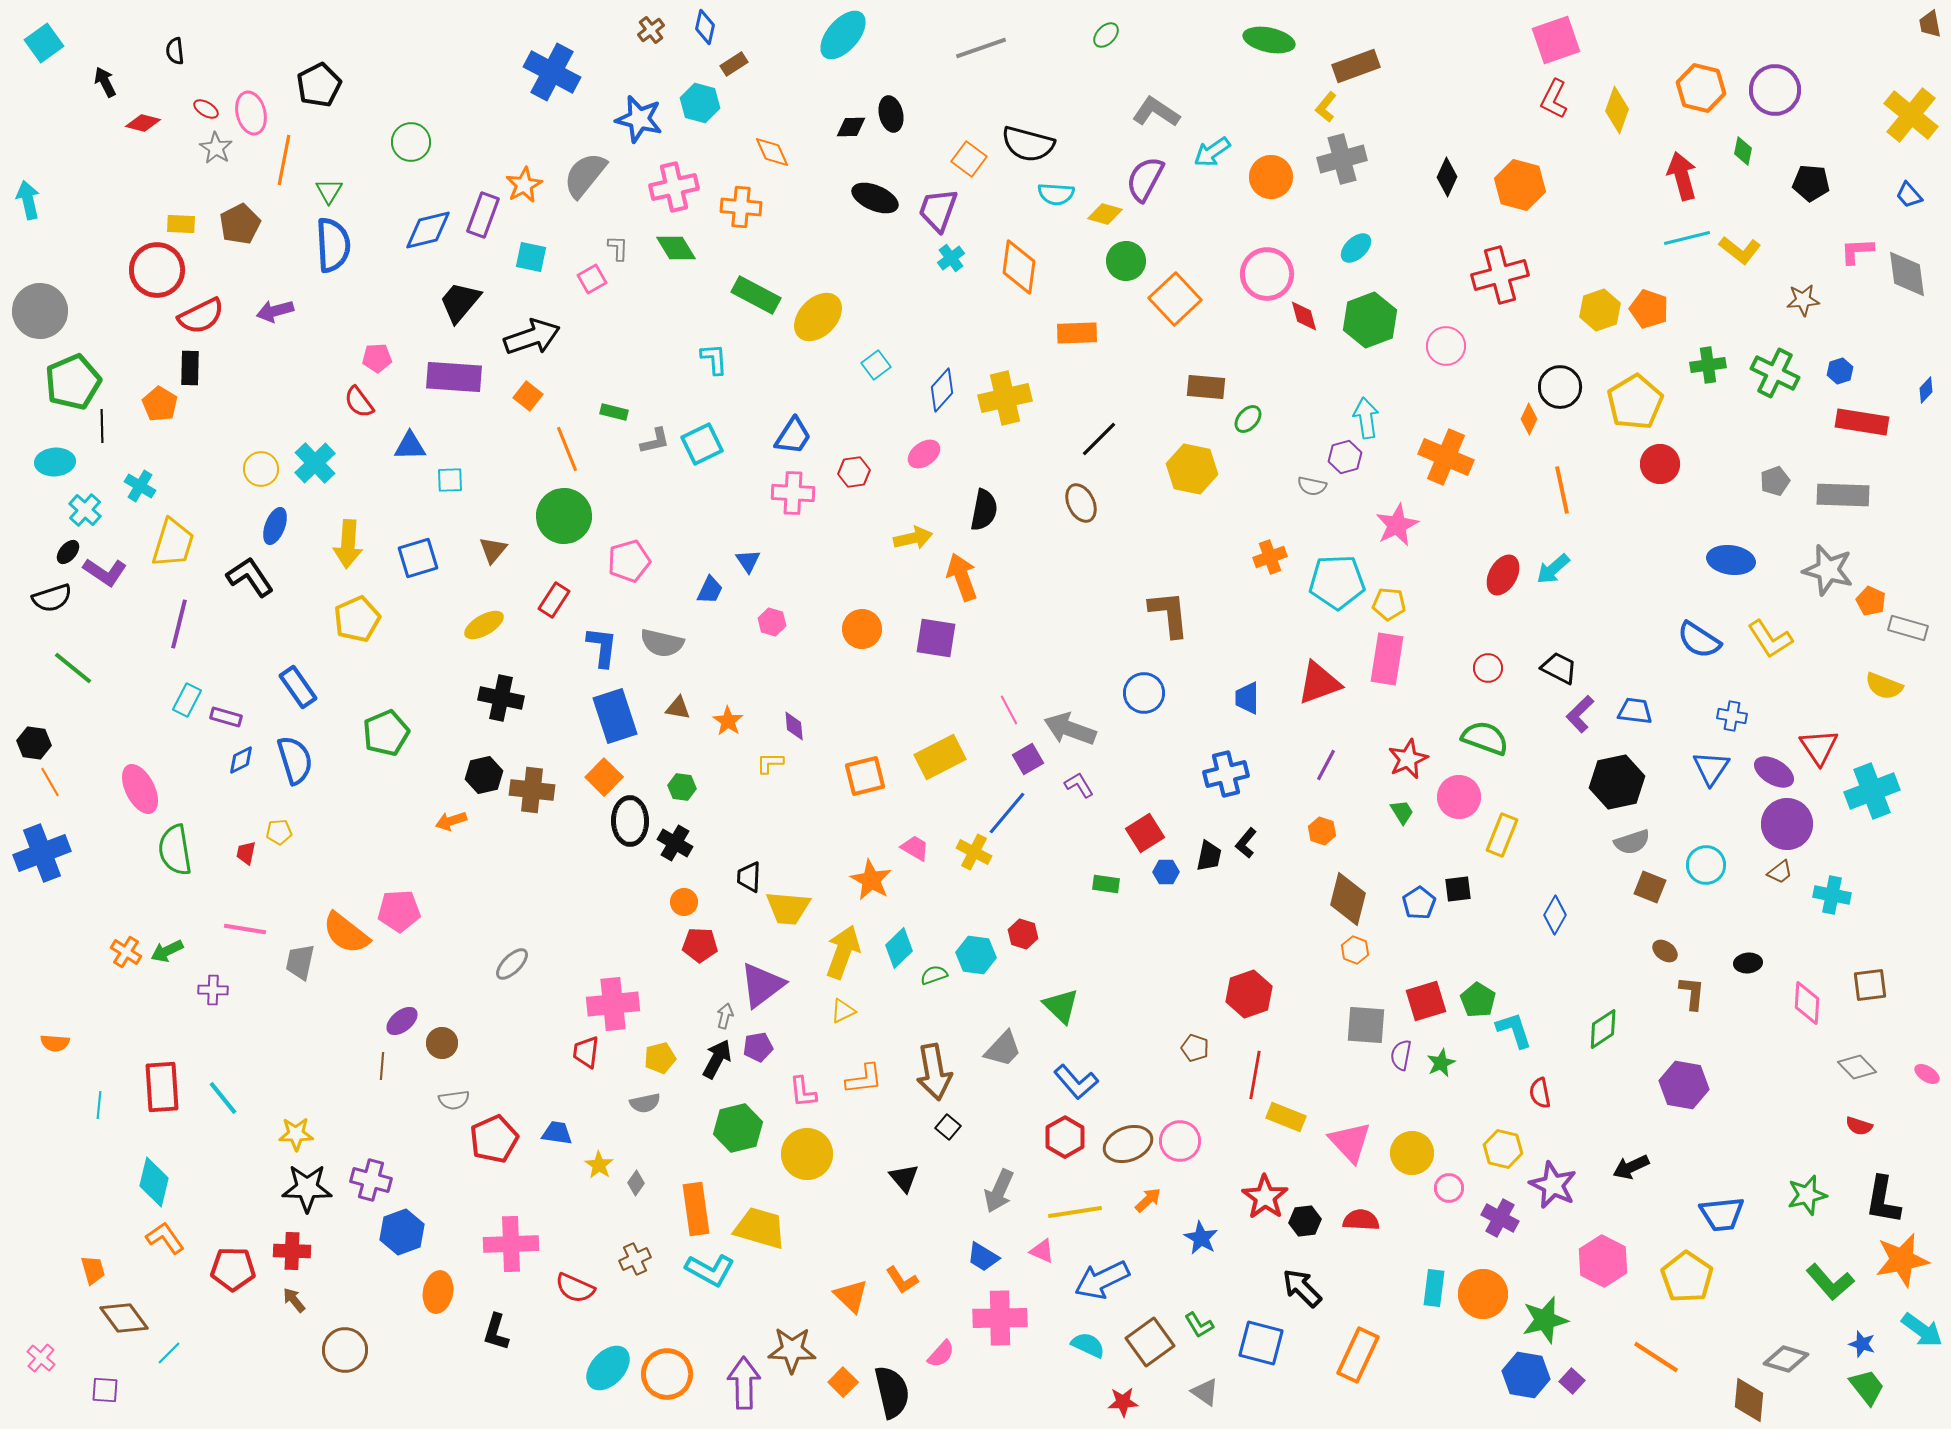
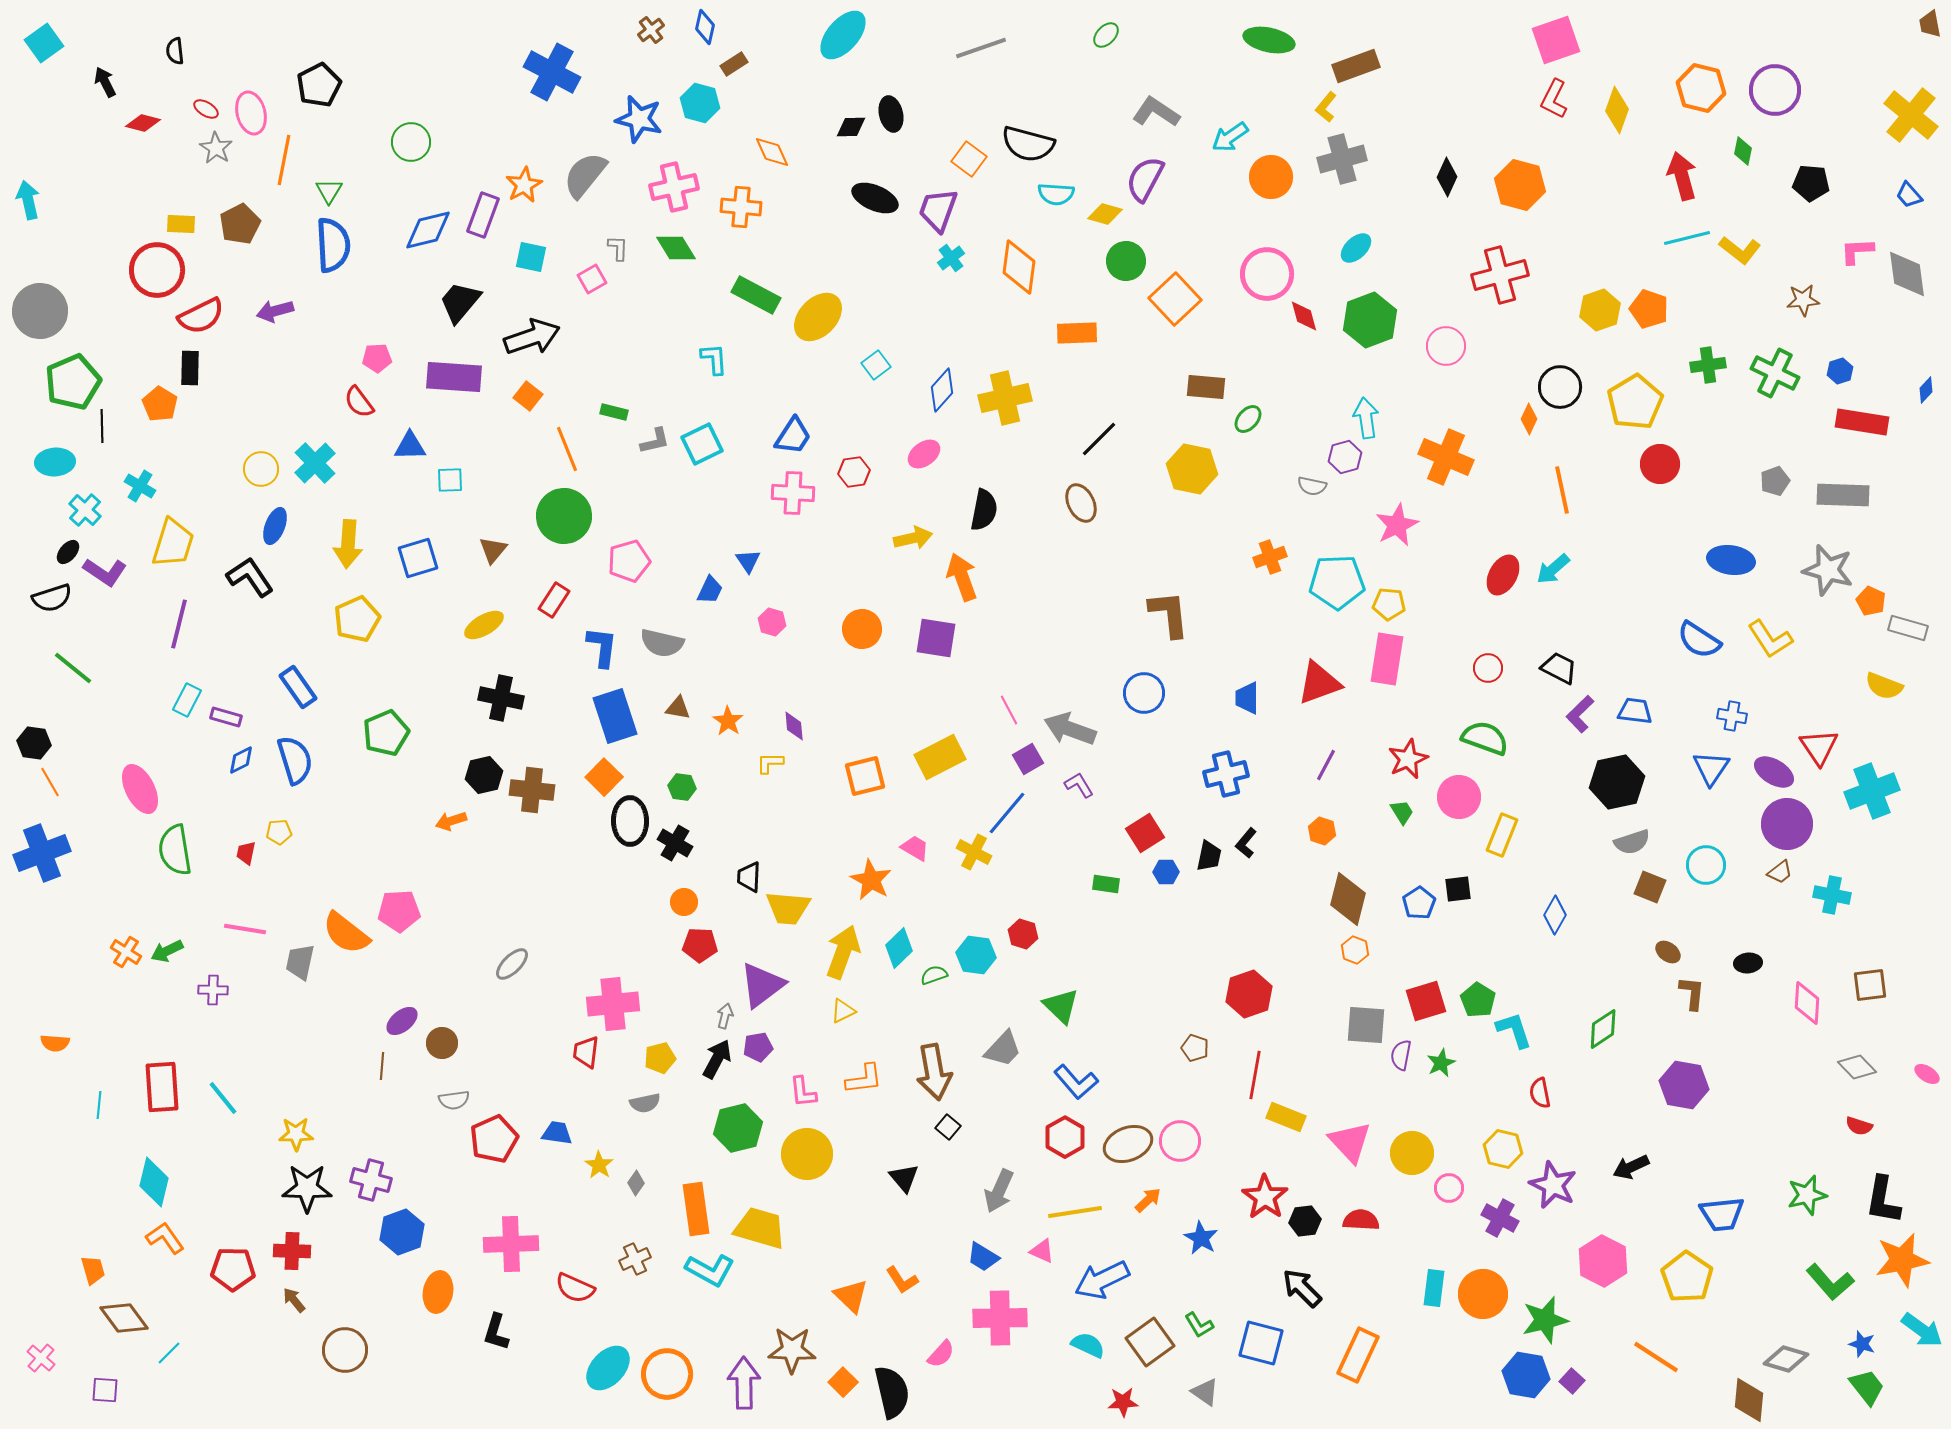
cyan arrow at (1212, 152): moved 18 px right, 15 px up
brown ellipse at (1665, 951): moved 3 px right, 1 px down
